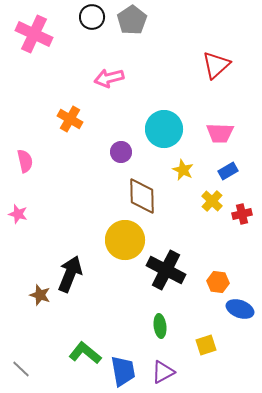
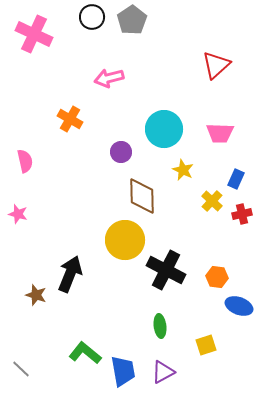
blue rectangle: moved 8 px right, 8 px down; rotated 36 degrees counterclockwise
orange hexagon: moved 1 px left, 5 px up
brown star: moved 4 px left
blue ellipse: moved 1 px left, 3 px up
